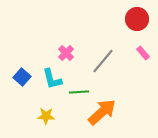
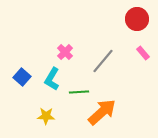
pink cross: moved 1 px left, 1 px up
cyan L-shape: rotated 45 degrees clockwise
